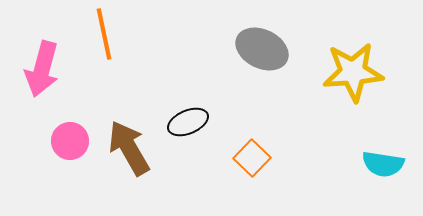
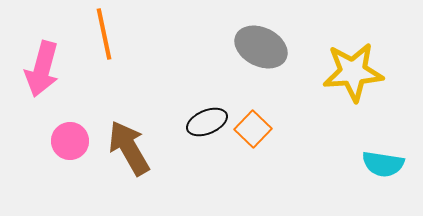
gray ellipse: moved 1 px left, 2 px up
black ellipse: moved 19 px right
orange square: moved 1 px right, 29 px up
